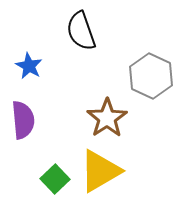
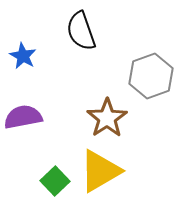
blue star: moved 6 px left, 10 px up
gray hexagon: rotated 15 degrees clockwise
purple semicircle: moved 3 px up; rotated 96 degrees counterclockwise
green square: moved 2 px down
